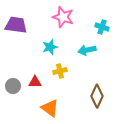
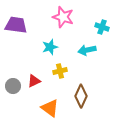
red triangle: moved 1 px left, 1 px up; rotated 24 degrees counterclockwise
brown diamond: moved 16 px left
